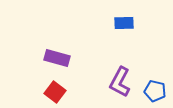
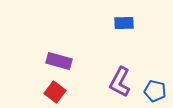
purple rectangle: moved 2 px right, 3 px down
